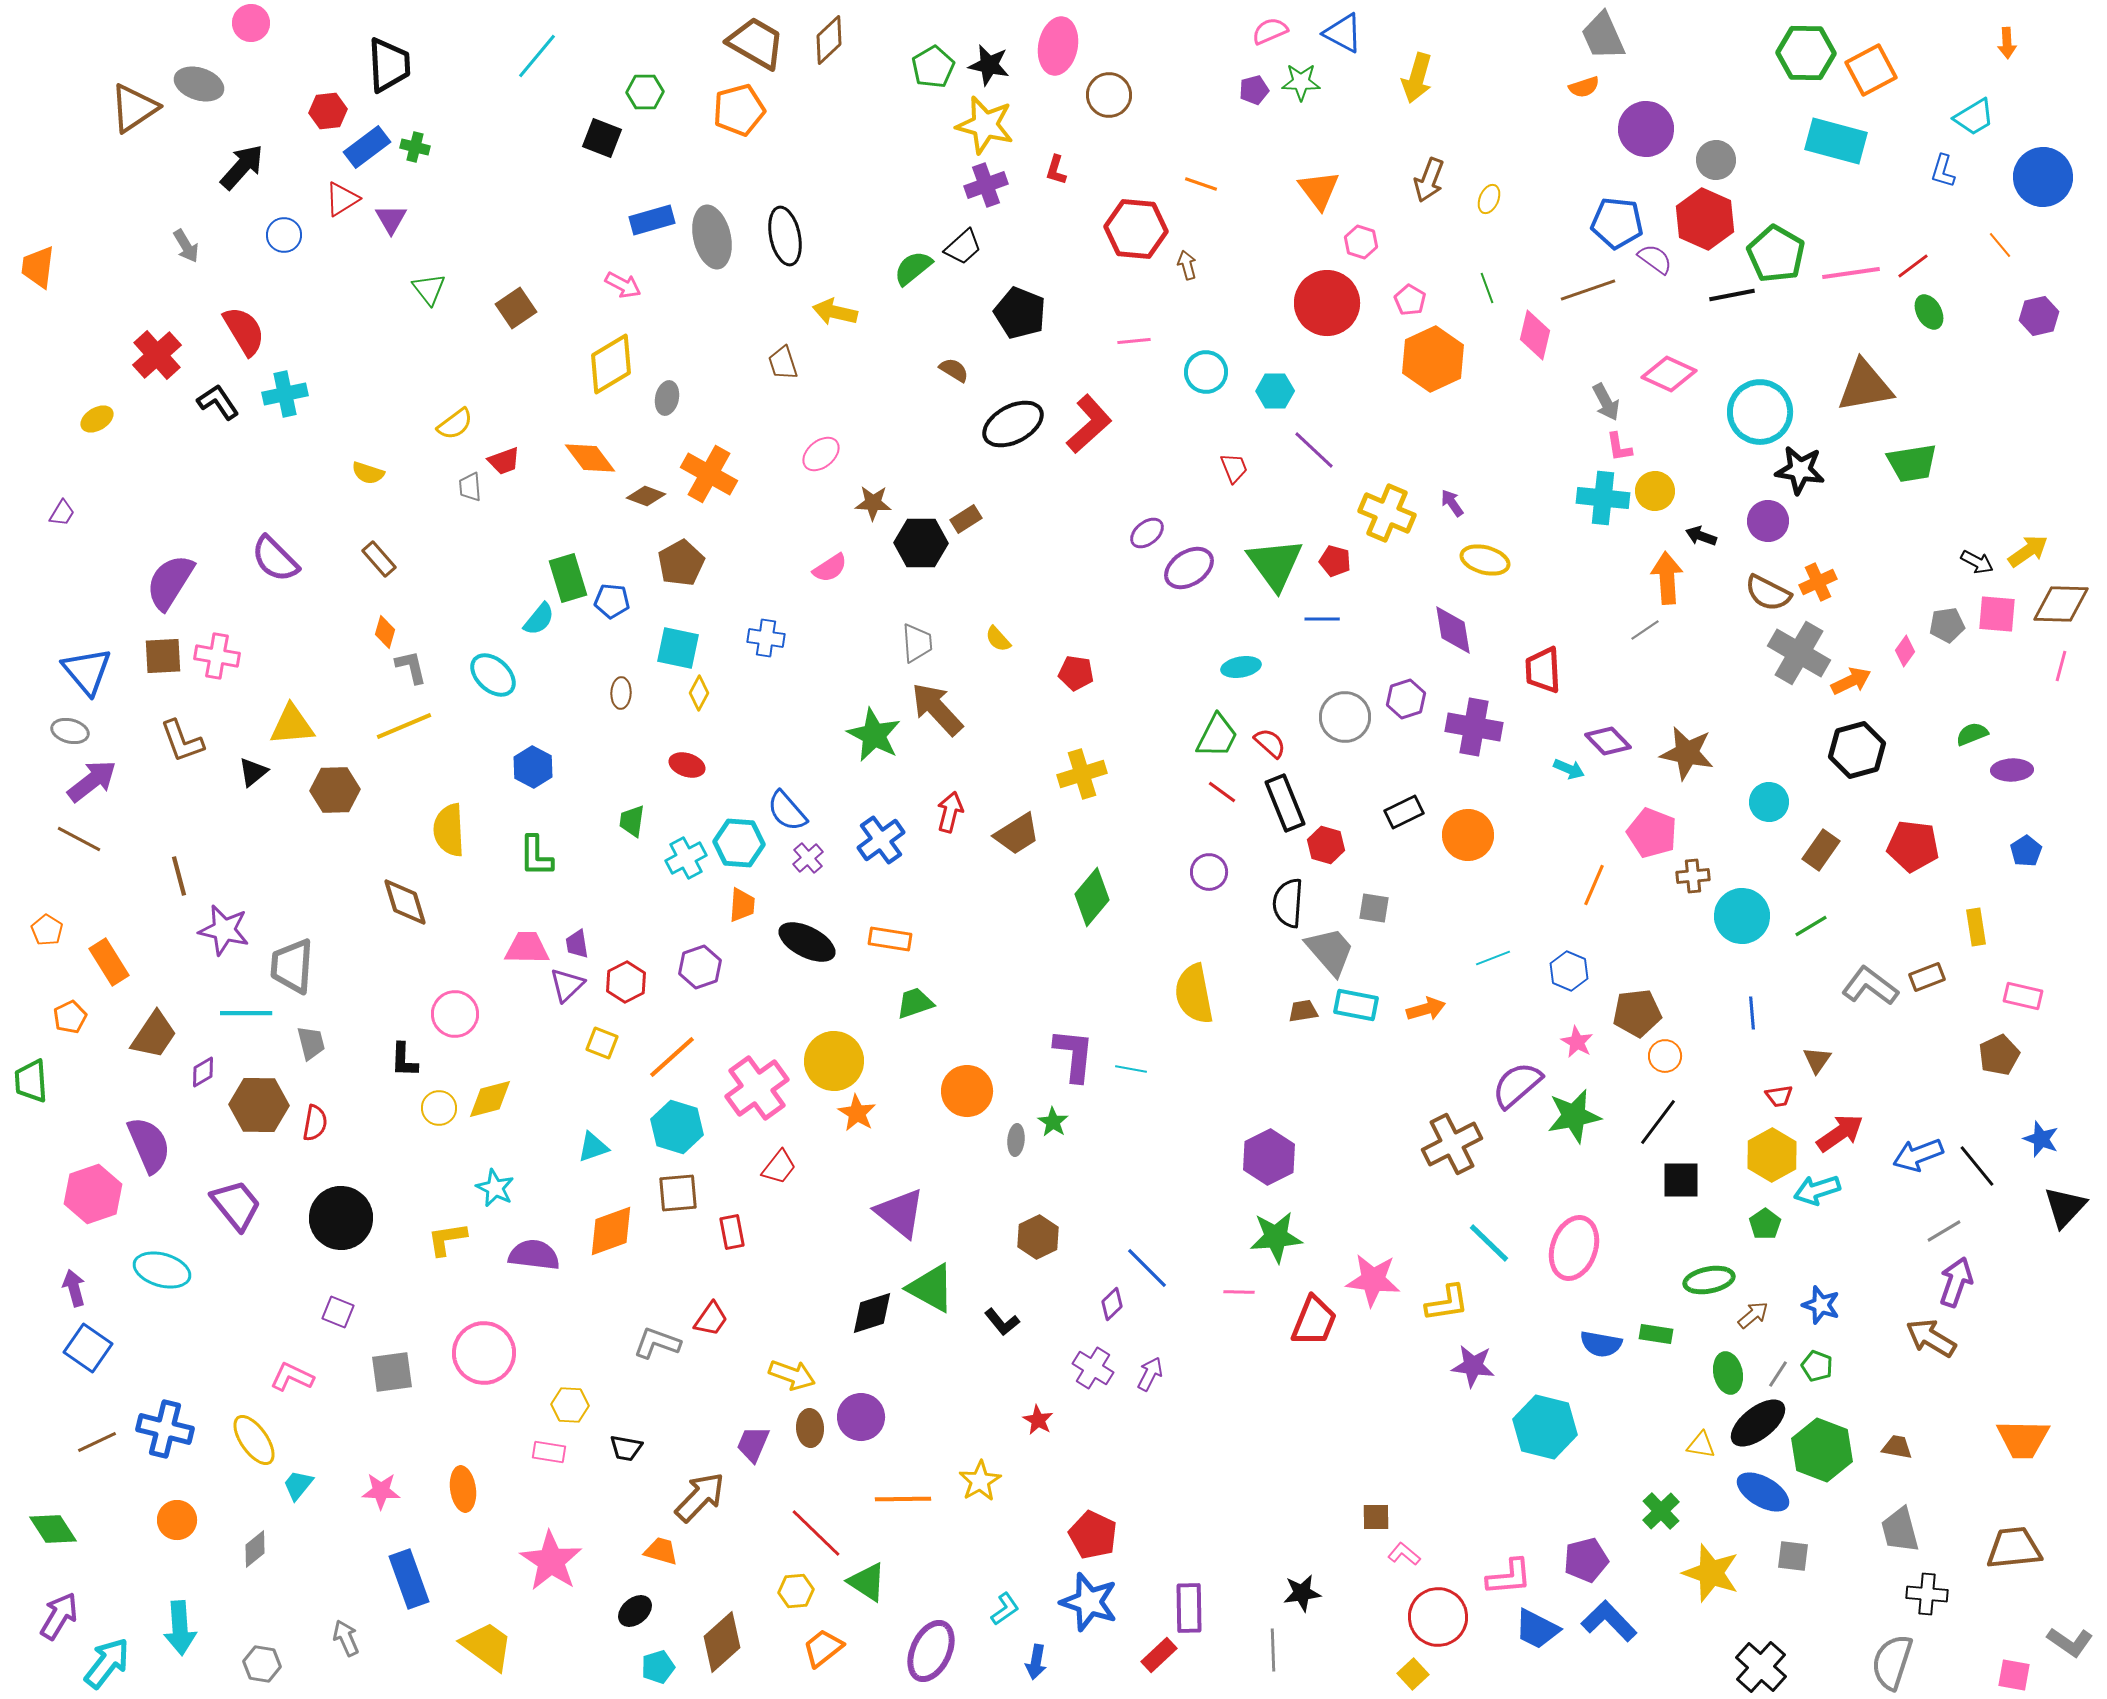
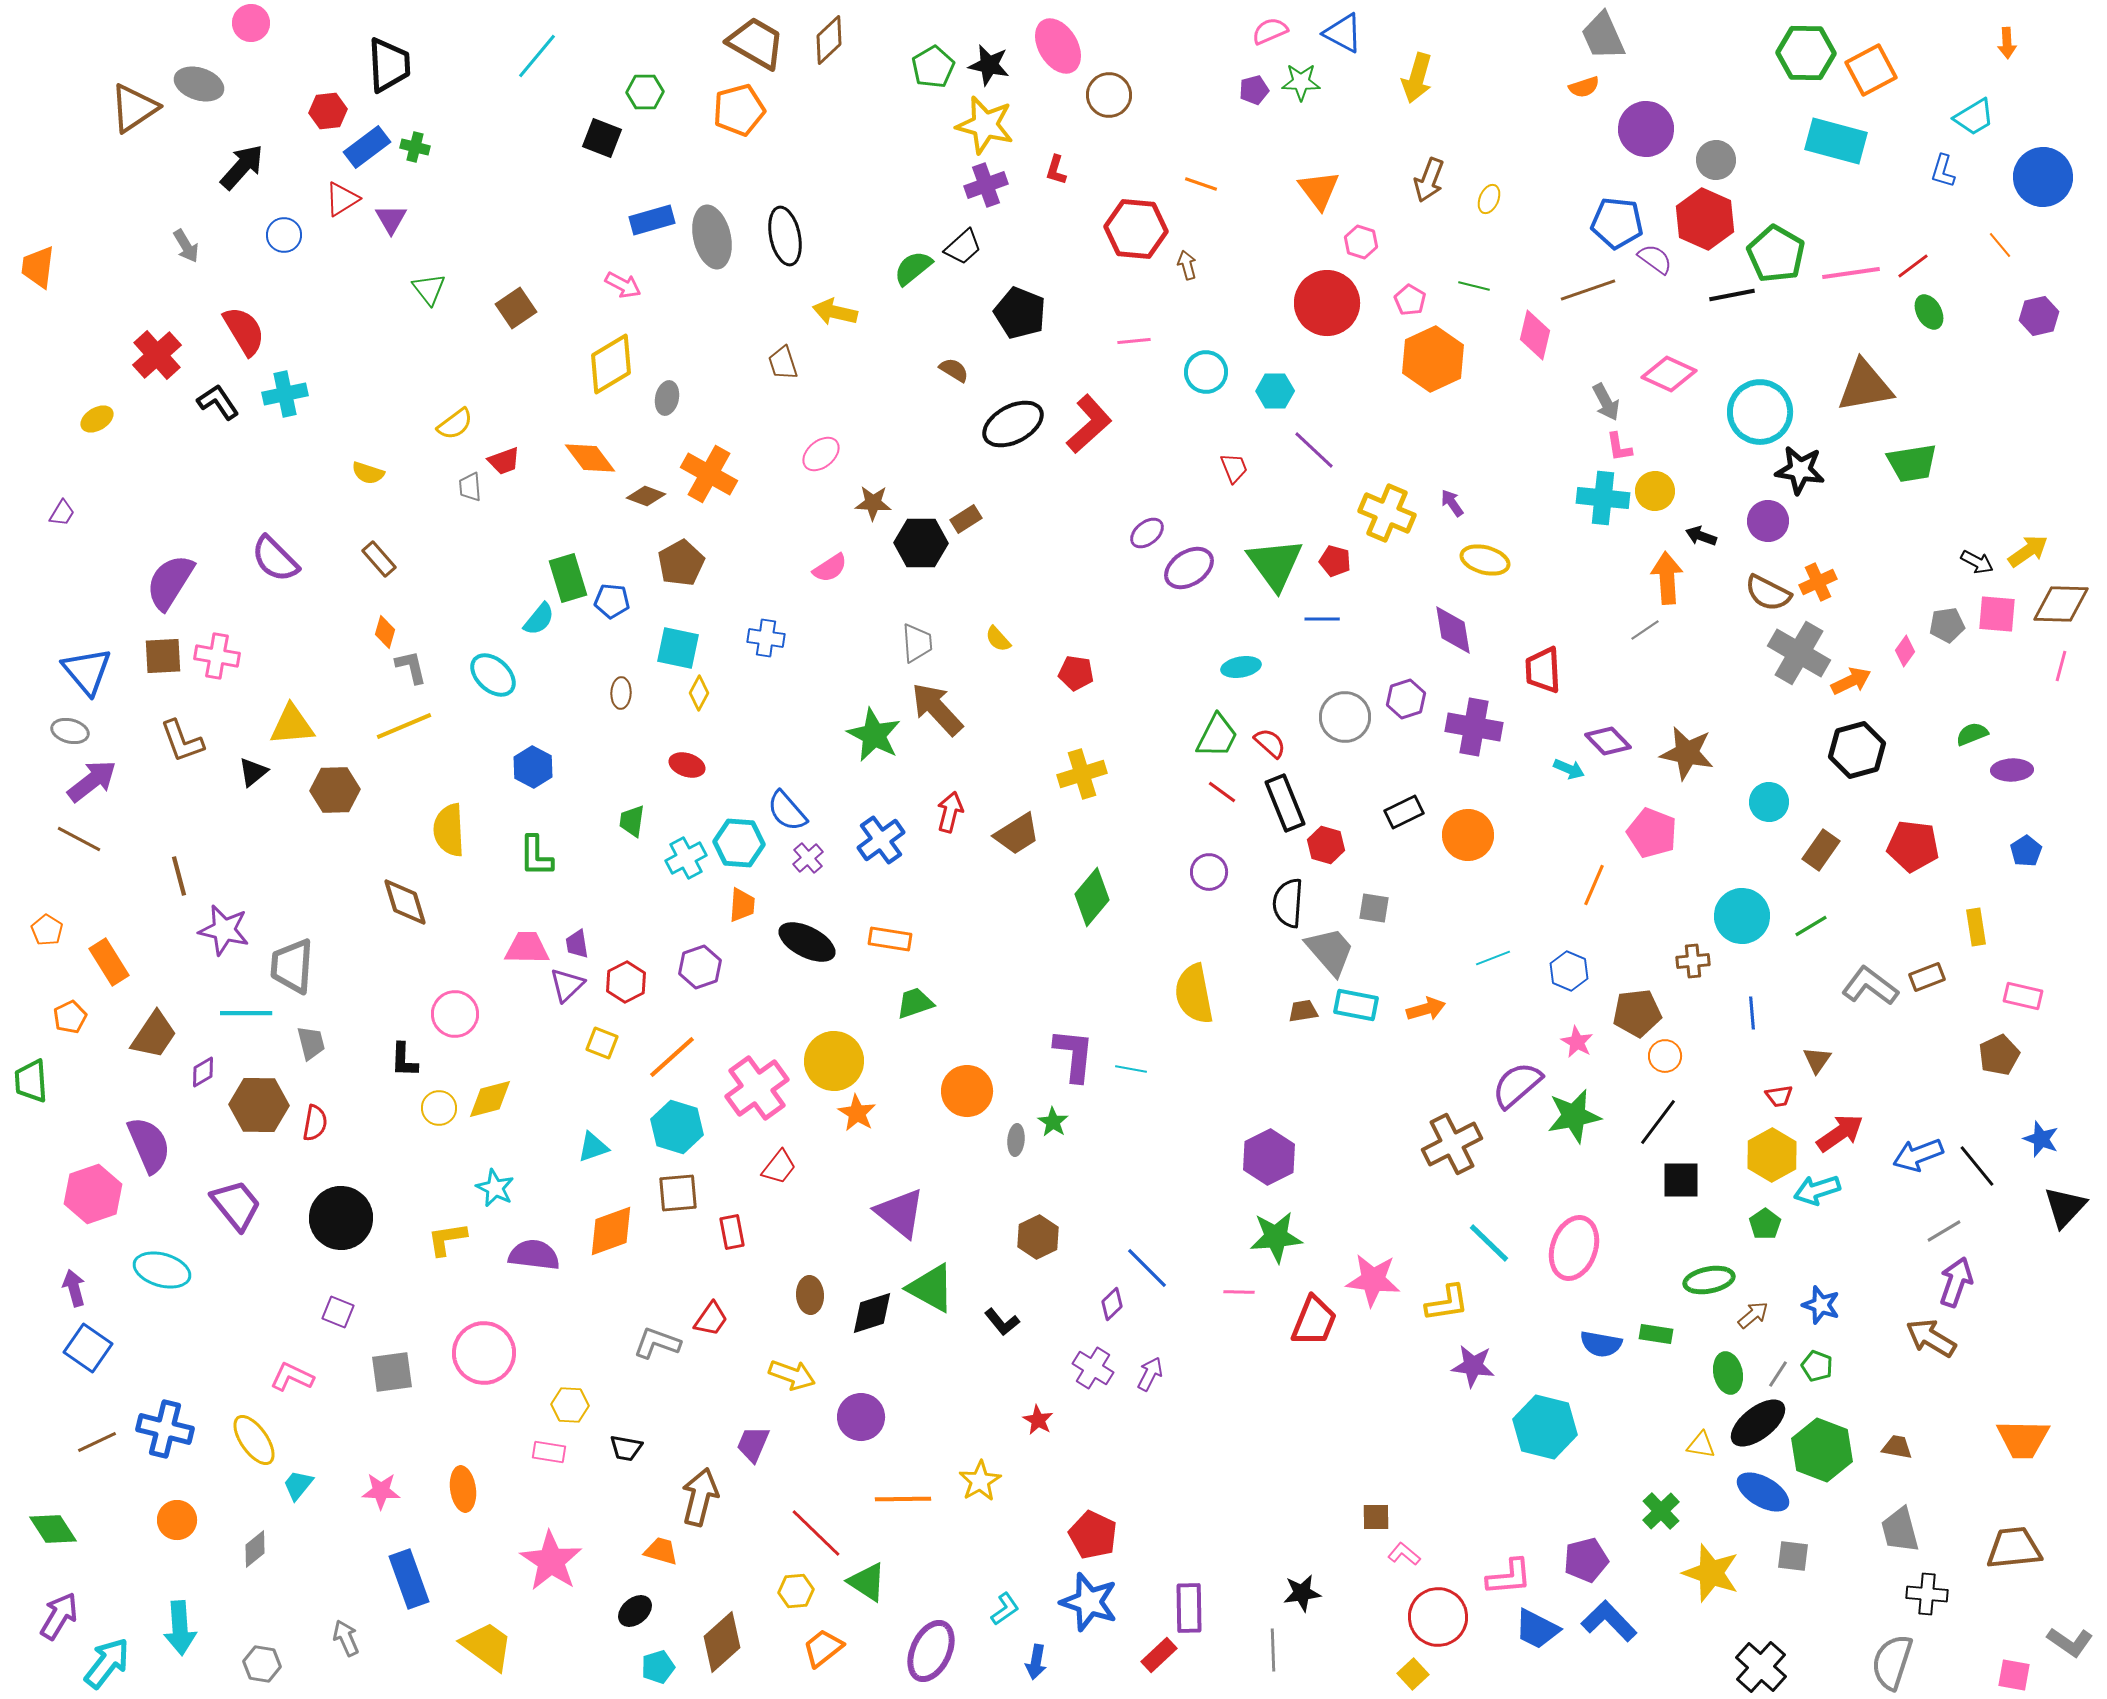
pink ellipse at (1058, 46): rotated 42 degrees counterclockwise
green line at (1487, 288): moved 13 px left, 2 px up; rotated 56 degrees counterclockwise
brown cross at (1693, 876): moved 85 px down
brown ellipse at (810, 1428): moved 133 px up
brown arrow at (700, 1497): rotated 30 degrees counterclockwise
